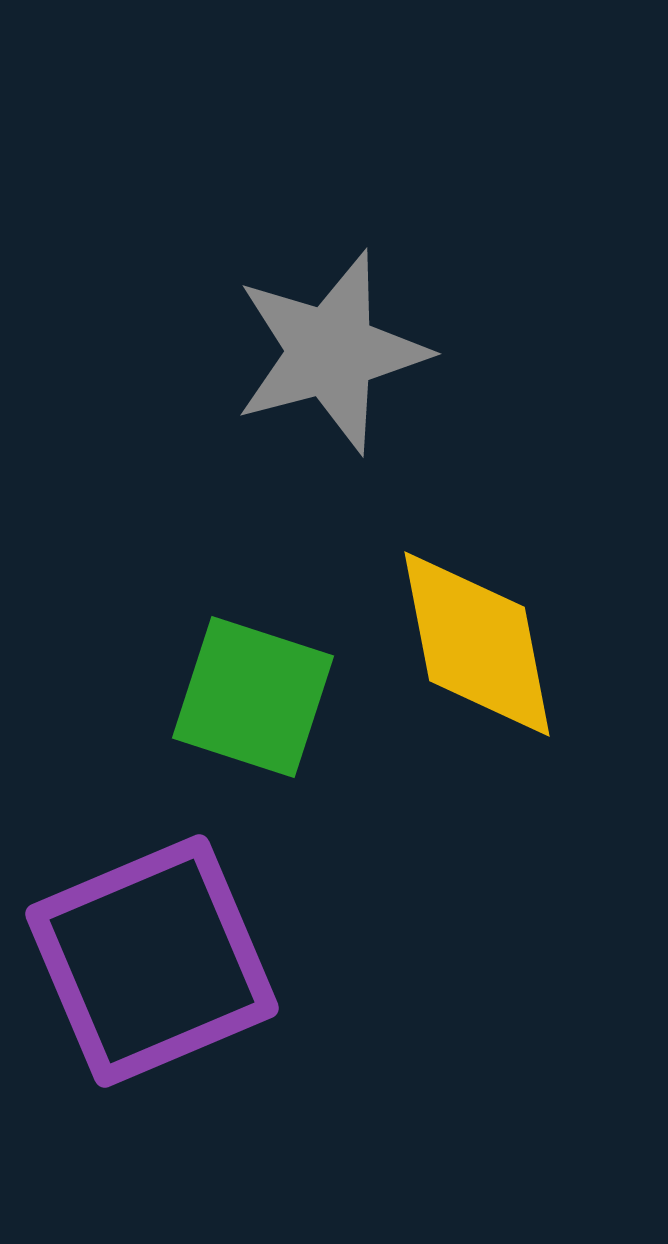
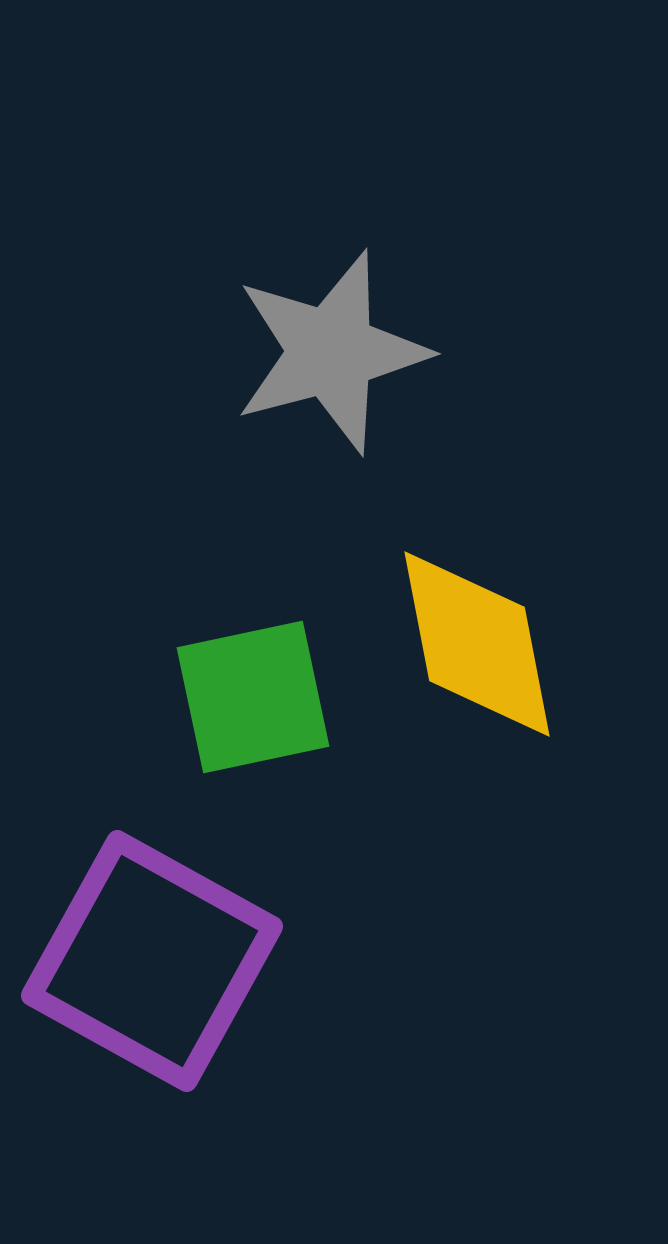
green square: rotated 30 degrees counterclockwise
purple square: rotated 38 degrees counterclockwise
